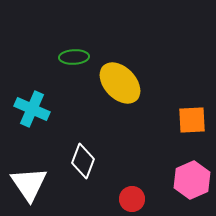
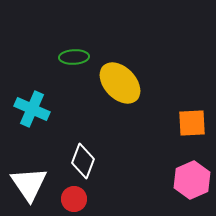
orange square: moved 3 px down
red circle: moved 58 px left
